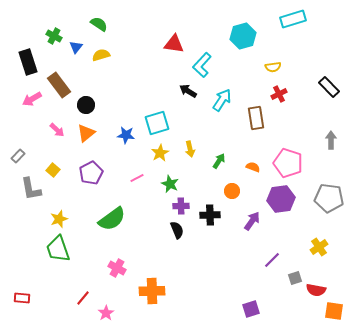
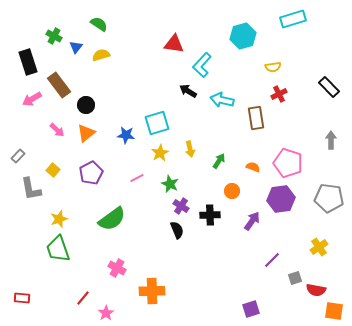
cyan arrow at (222, 100): rotated 110 degrees counterclockwise
purple cross at (181, 206): rotated 35 degrees clockwise
